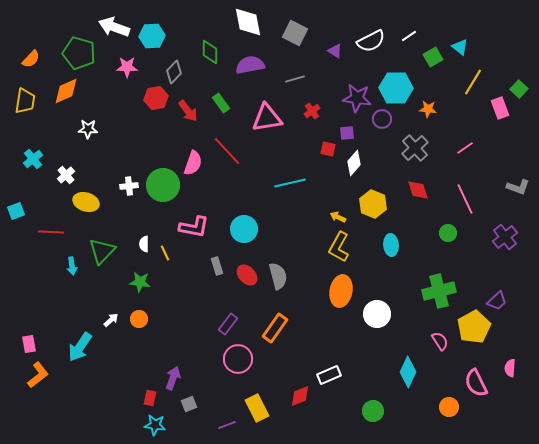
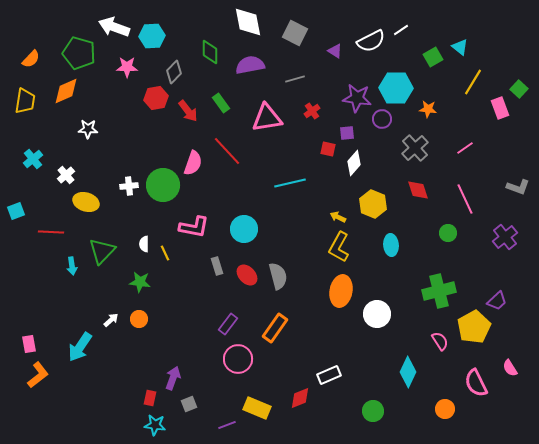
white line at (409, 36): moved 8 px left, 6 px up
pink semicircle at (510, 368): rotated 36 degrees counterclockwise
red diamond at (300, 396): moved 2 px down
orange circle at (449, 407): moved 4 px left, 2 px down
yellow rectangle at (257, 408): rotated 40 degrees counterclockwise
